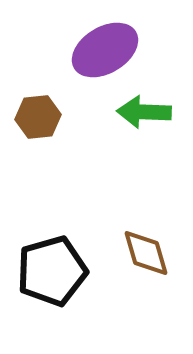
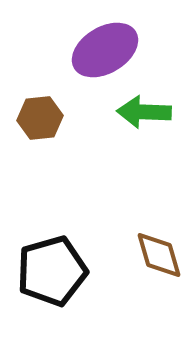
brown hexagon: moved 2 px right, 1 px down
brown diamond: moved 13 px right, 2 px down
